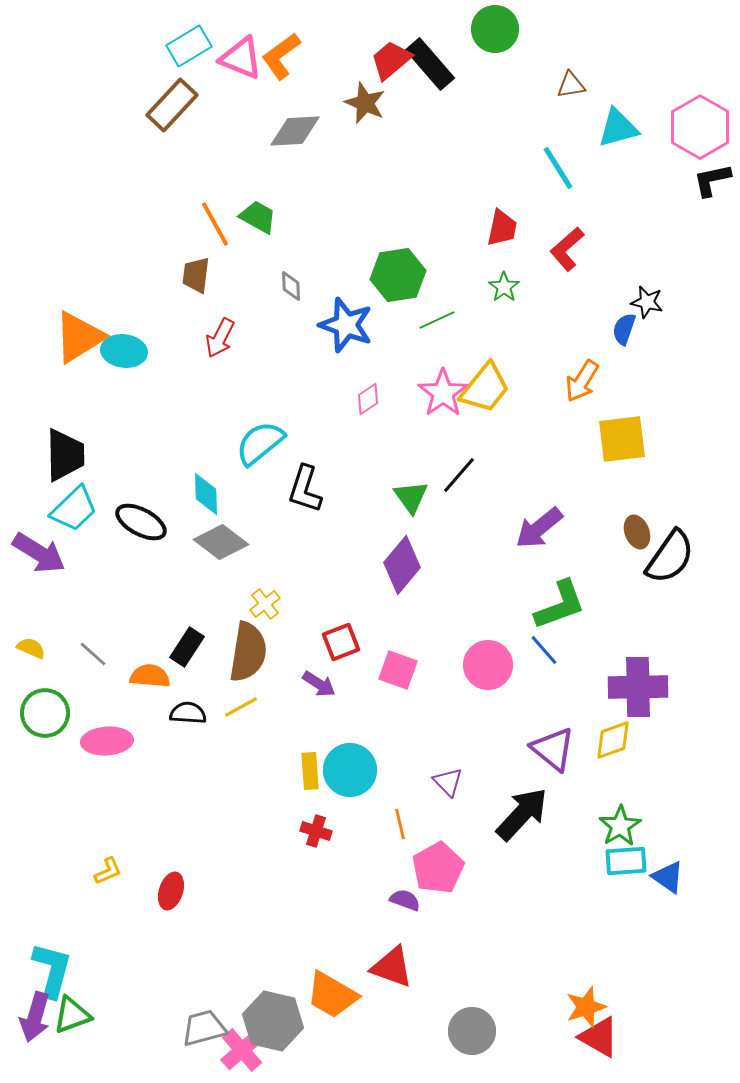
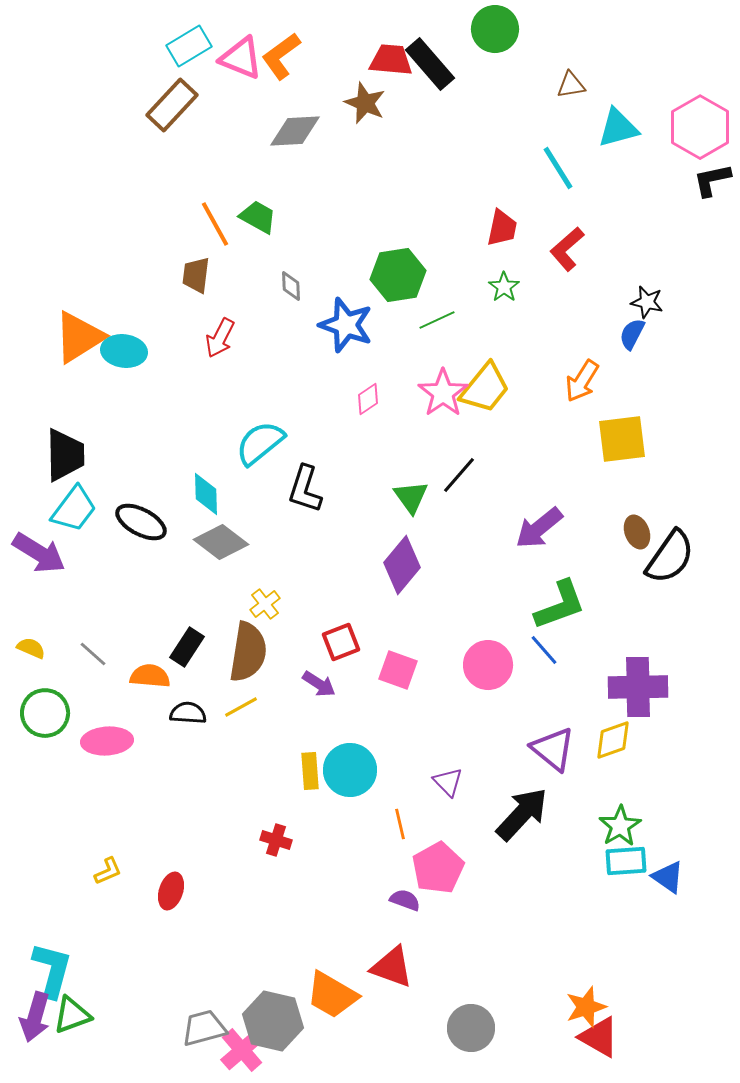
red trapezoid at (391, 60): rotated 45 degrees clockwise
blue semicircle at (624, 329): moved 8 px right, 5 px down; rotated 8 degrees clockwise
cyan trapezoid at (74, 509): rotated 9 degrees counterclockwise
red cross at (316, 831): moved 40 px left, 9 px down
gray circle at (472, 1031): moved 1 px left, 3 px up
